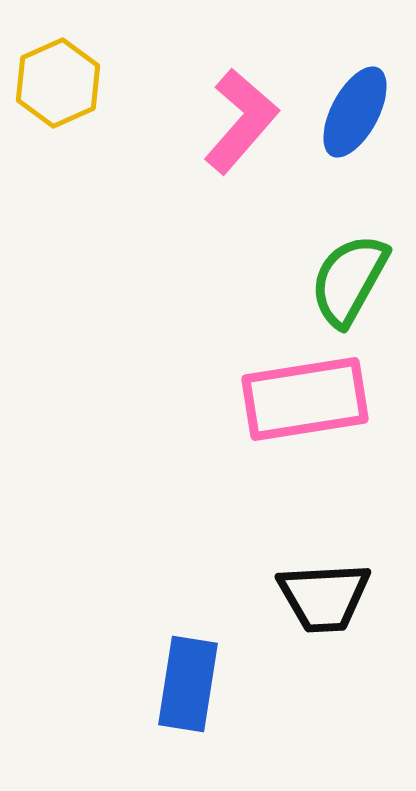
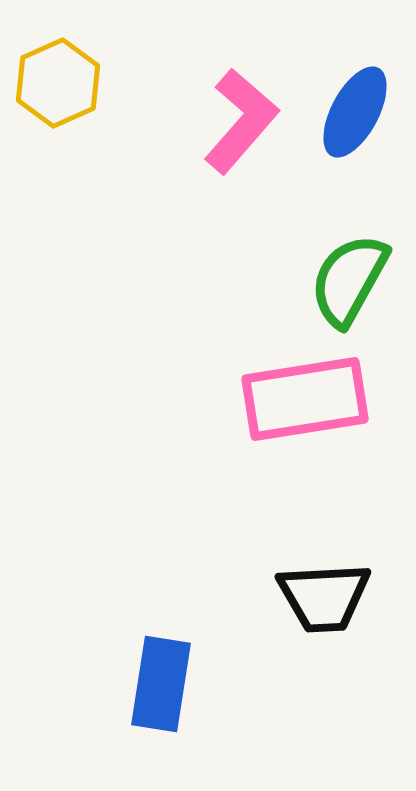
blue rectangle: moved 27 px left
